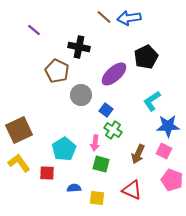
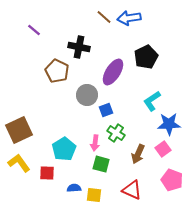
purple ellipse: moved 1 px left, 2 px up; rotated 16 degrees counterclockwise
gray circle: moved 6 px right
blue square: rotated 32 degrees clockwise
blue star: moved 1 px right, 2 px up
green cross: moved 3 px right, 3 px down
pink square: moved 1 px left, 2 px up; rotated 28 degrees clockwise
yellow square: moved 3 px left, 3 px up
